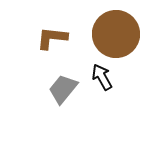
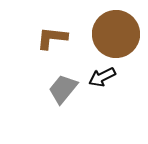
black arrow: rotated 88 degrees counterclockwise
